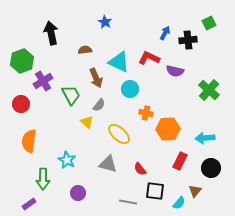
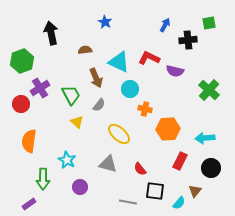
green square: rotated 16 degrees clockwise
blue arrow: moved 8 px up
purple cross: moved 3 px left, 7 px down
orange cross: moved 1 px left, 4 px up
yellow triangle: moved 10 px left
purple circle: moved 2 px right, 6 px up
